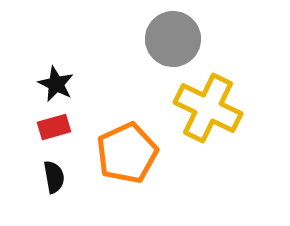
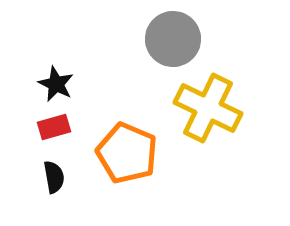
orange pentagon: rotated 24 degrees counterclockwise
